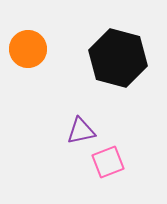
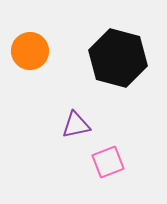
orange circle: moved 2 px right, 2 px down
purple triangle: moved 5 px left, 6 px up
